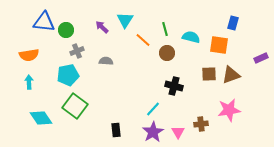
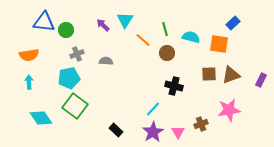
blue rectangle: rotated 32 degrees clockwise
purple arrow: moved 1 px right, 2 px up
orange square: moved 1 px up
gray cross: moved 3 px down
purple rectangle: moved 22 px down; rotated 40 degrees counterclockwise
cyan pentagon: moved 1 px right, 3 px down
brown cross: rotated 16 degrees counterclockwise
black rectangle: rotated 40 degrees counterclockwise
